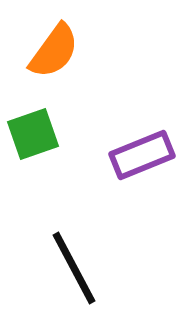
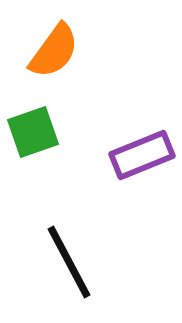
green square: moved 2 px up
black line: moved 5 px left, 6 px up
